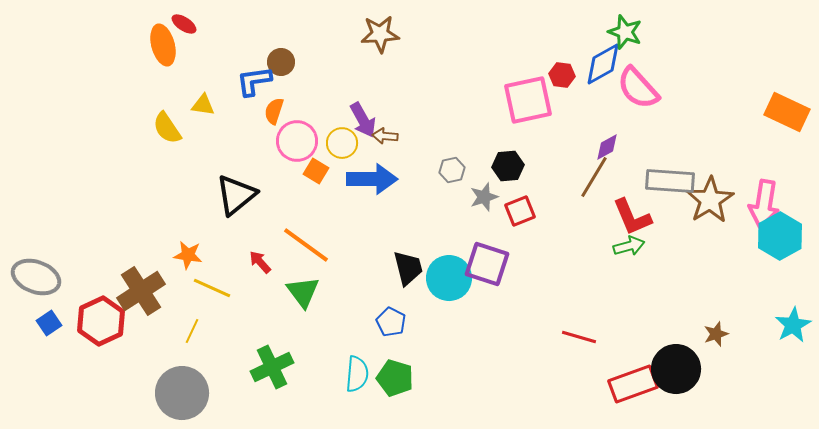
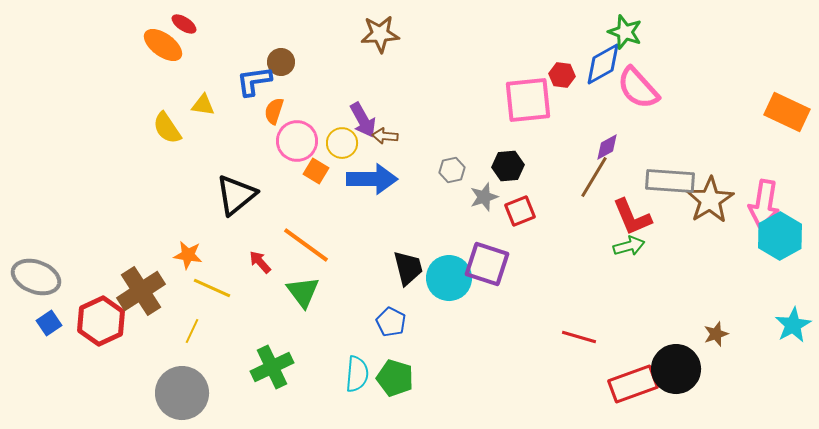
orange ellipse at (163, 45): rotated 39 degrees counterclockwise
pink square at (528, 100): rotated 6 degrees clockwise
